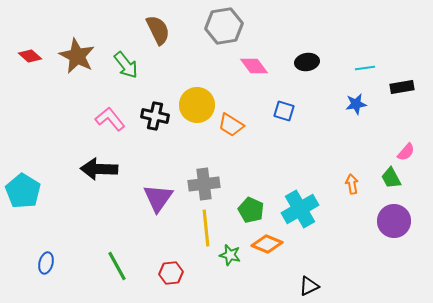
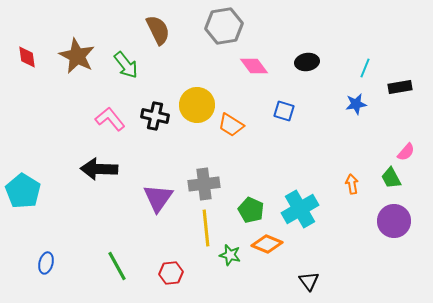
red diamond: moved 3 px left, 1 px down; rotated 40 degrees clockwise
cyan line: rotated 60 degrees counterclockwise
black rectangle: moved 2 px left
black triangle: moved 5 px up; rotated 40 degrees counterclockwise
